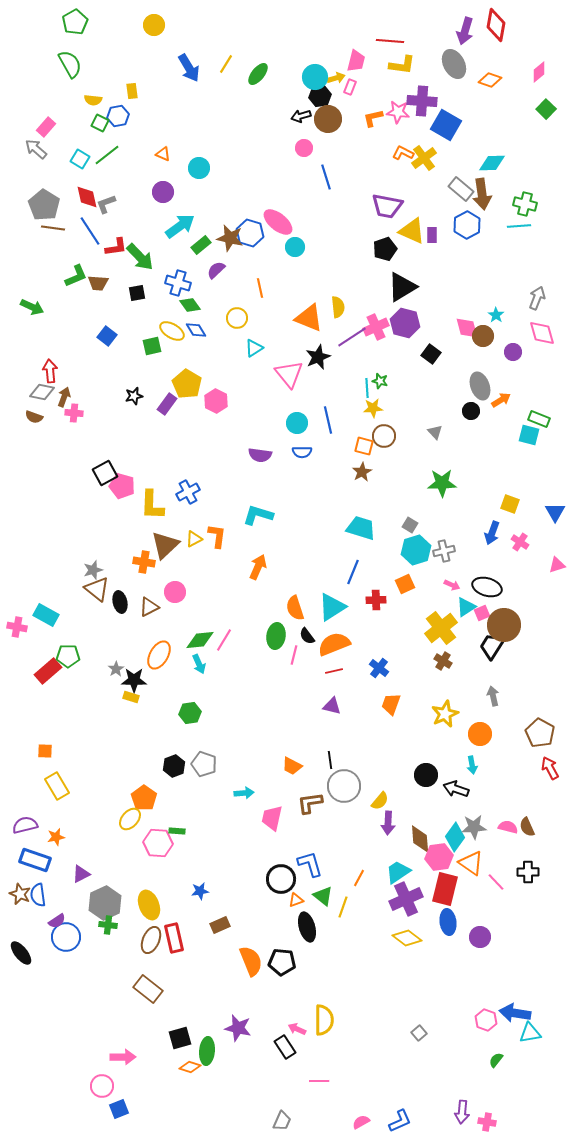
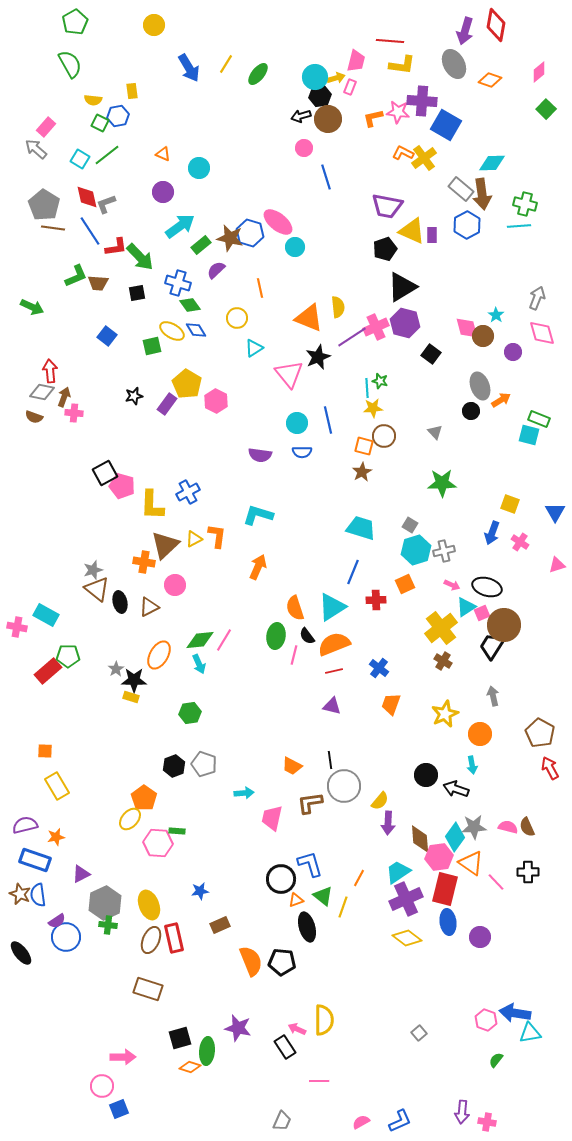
pink circle at (175, 592): moved 7 px up
brown rectangle at (148, 989): rotated 20 degrees counterclockwise
